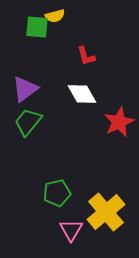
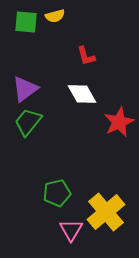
green square: moved 11 px left, 5 px up
